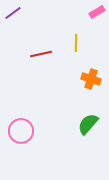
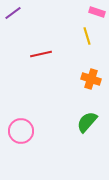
pink rectangle: rotated 49 degrees clockwise
yellow line: moved 11 px right, 7 px up; rotated 18 degrees counterclockwise
green semicircle: moved 1 px left, 2 px up
